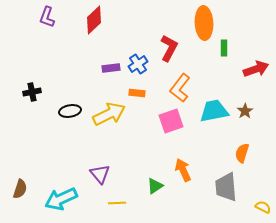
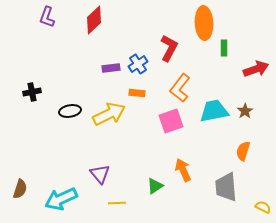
orange semicircle: moved 1 px right, 2 px up
